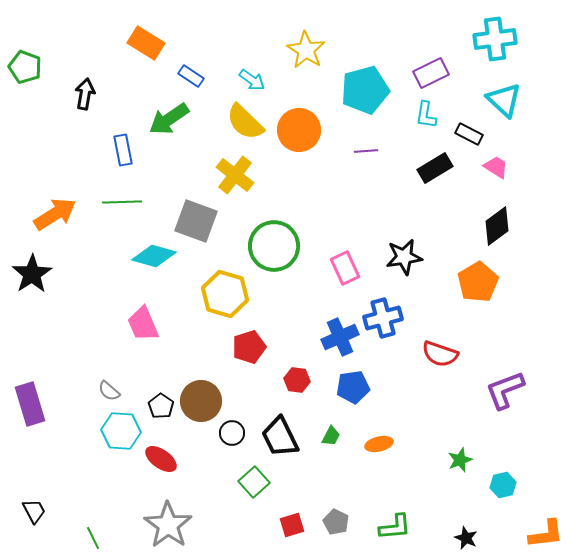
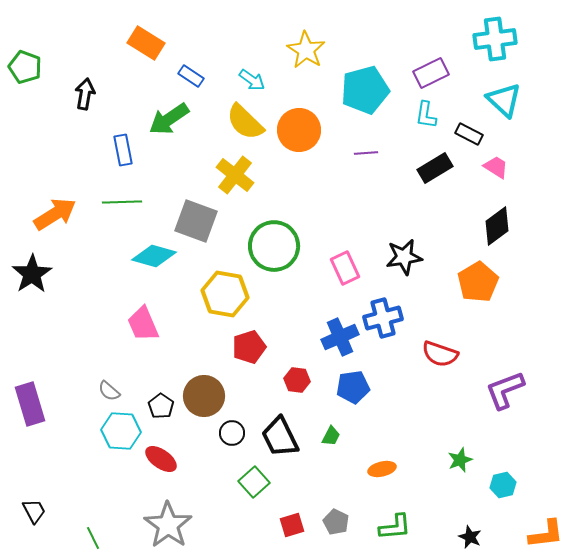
purple line at (366, 151): moved 2 px down
yellow hexagon at (225, 294): rotated 6 degrees counterclockwise
brown circle at (201, 401): moved 3 px right, 5 px up
orange ellipse at (379, 444): moved 3 px right, 25 px down
black star at (466, 538): moved 4 px right, 1 px up
